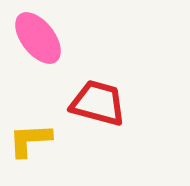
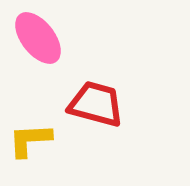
red trapezoid: moved 2 px left, 1 px down
